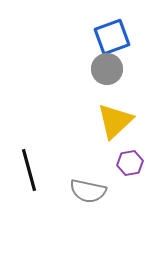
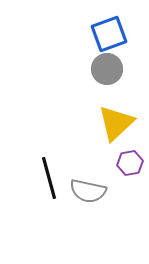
blue square: moved 3 px left, 3 px up
yellow triangle: moved 1 px right, 2 px down
black line: moved 20 px right, 8 px down
